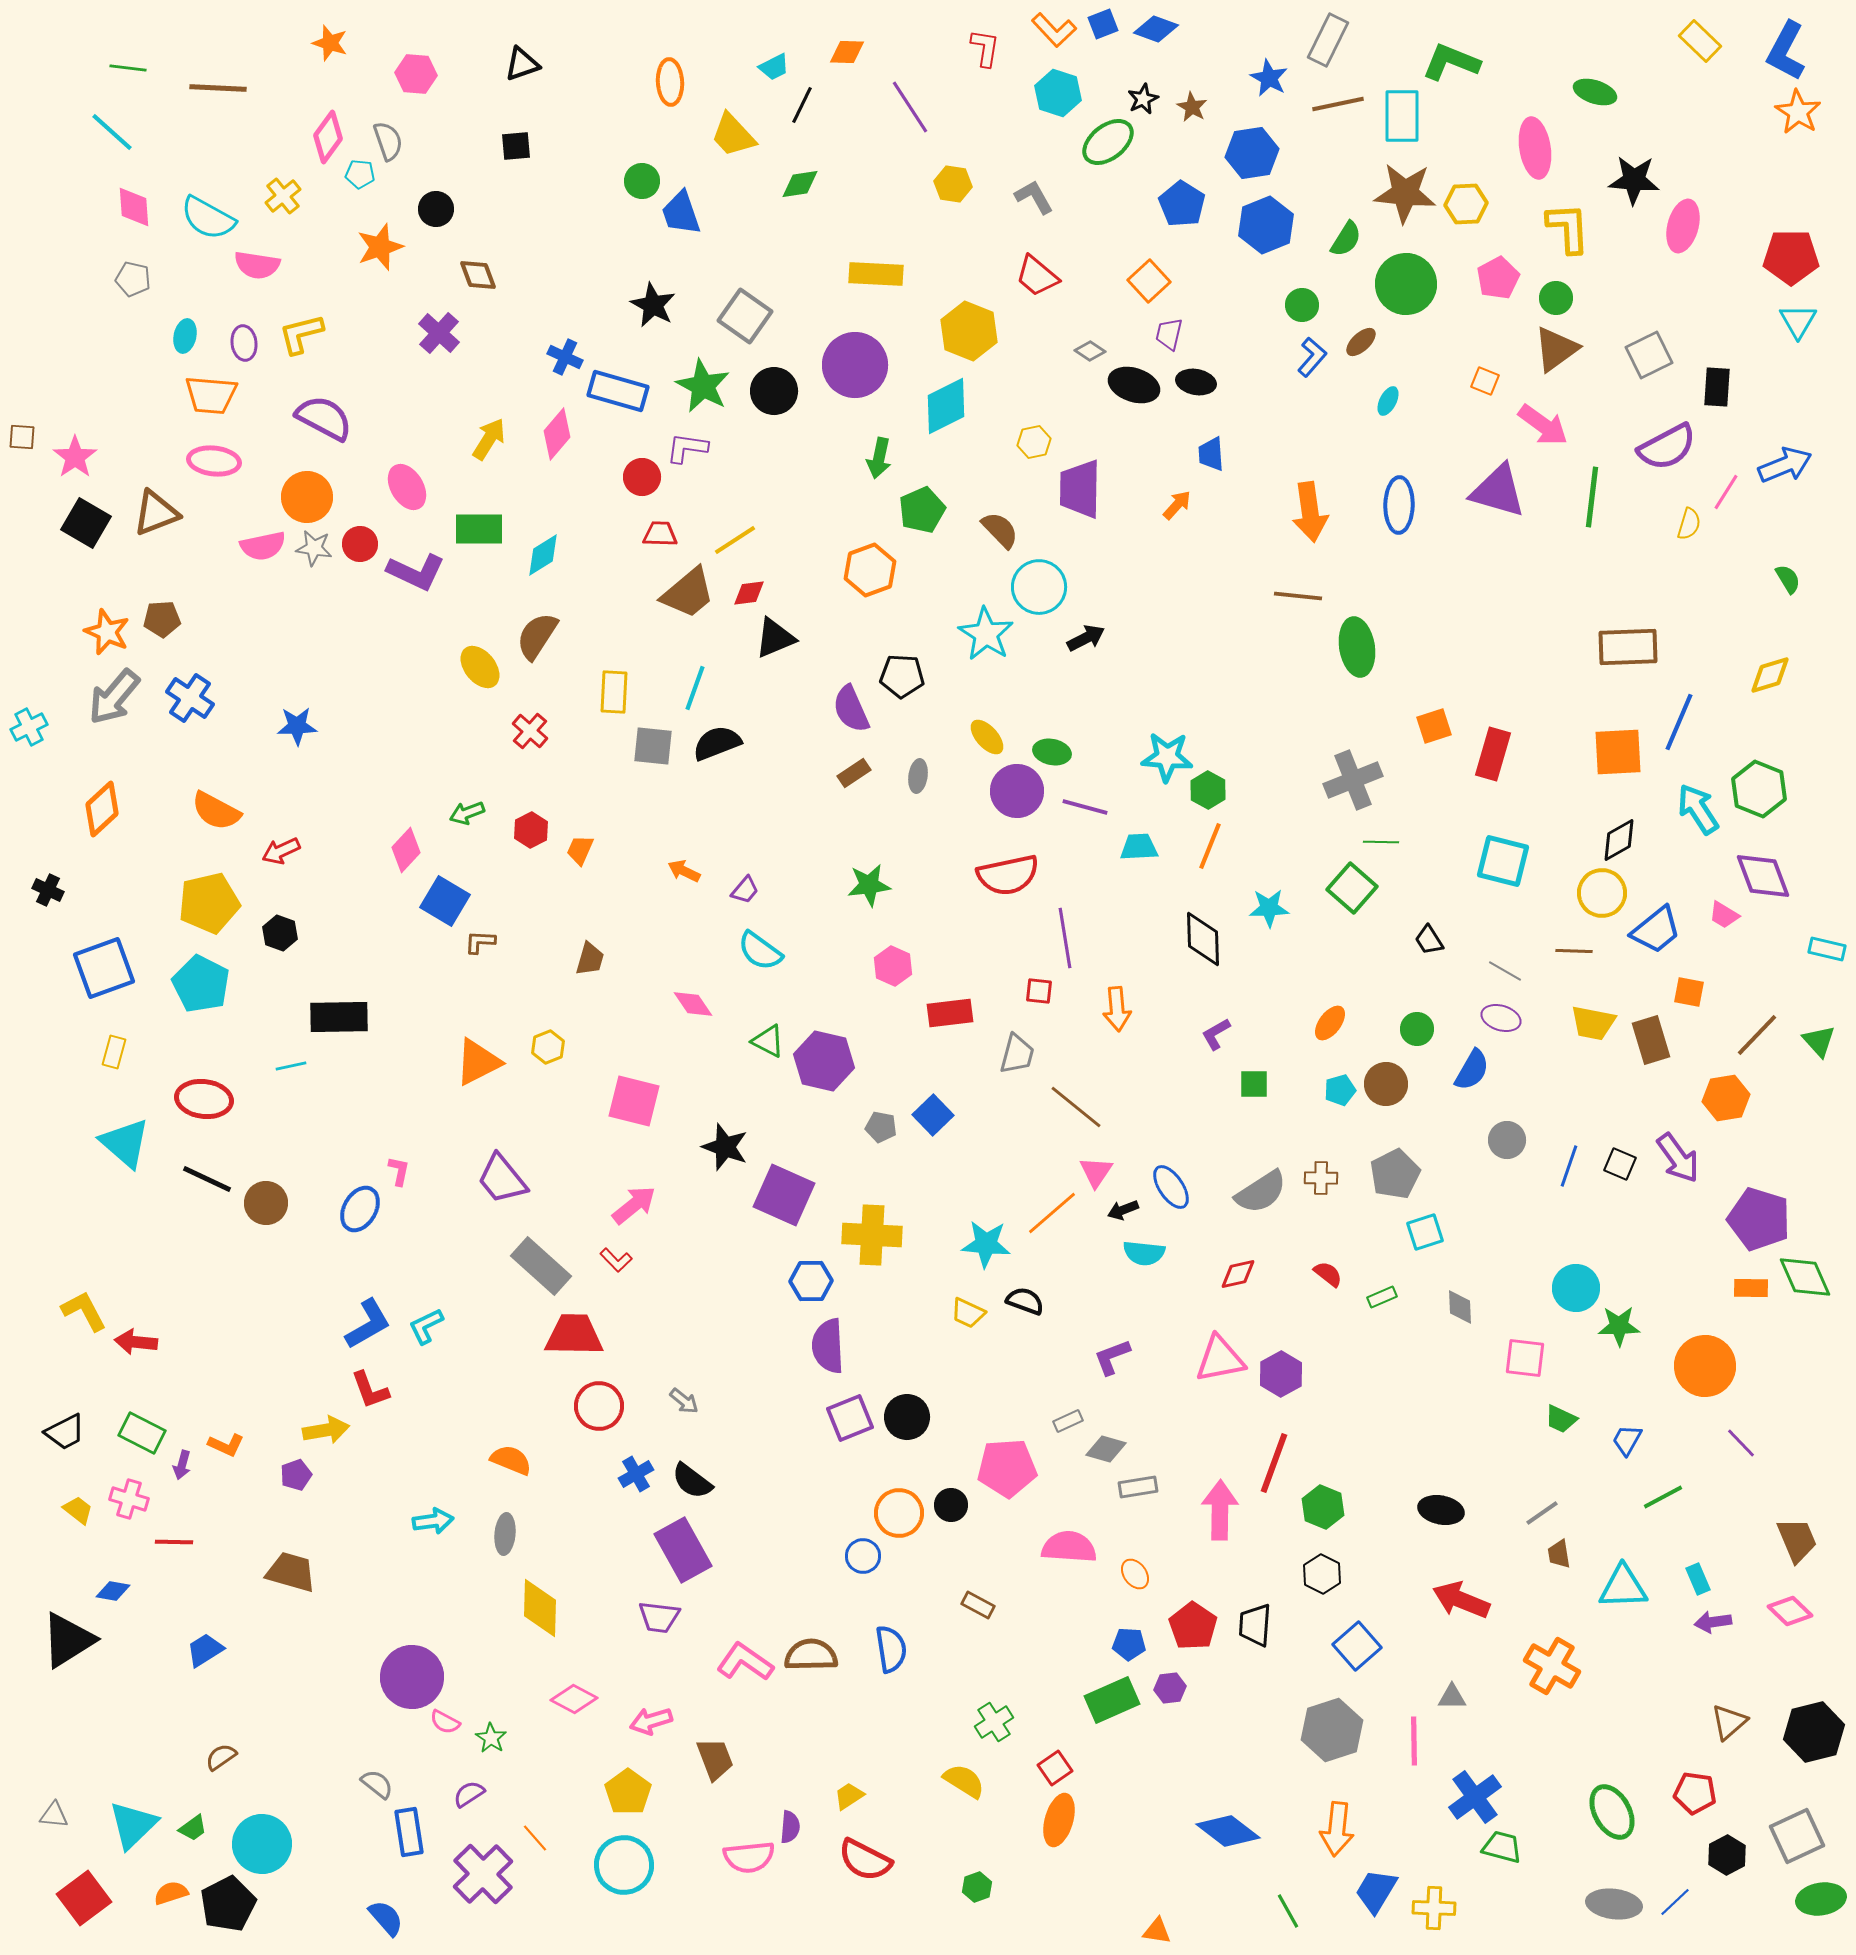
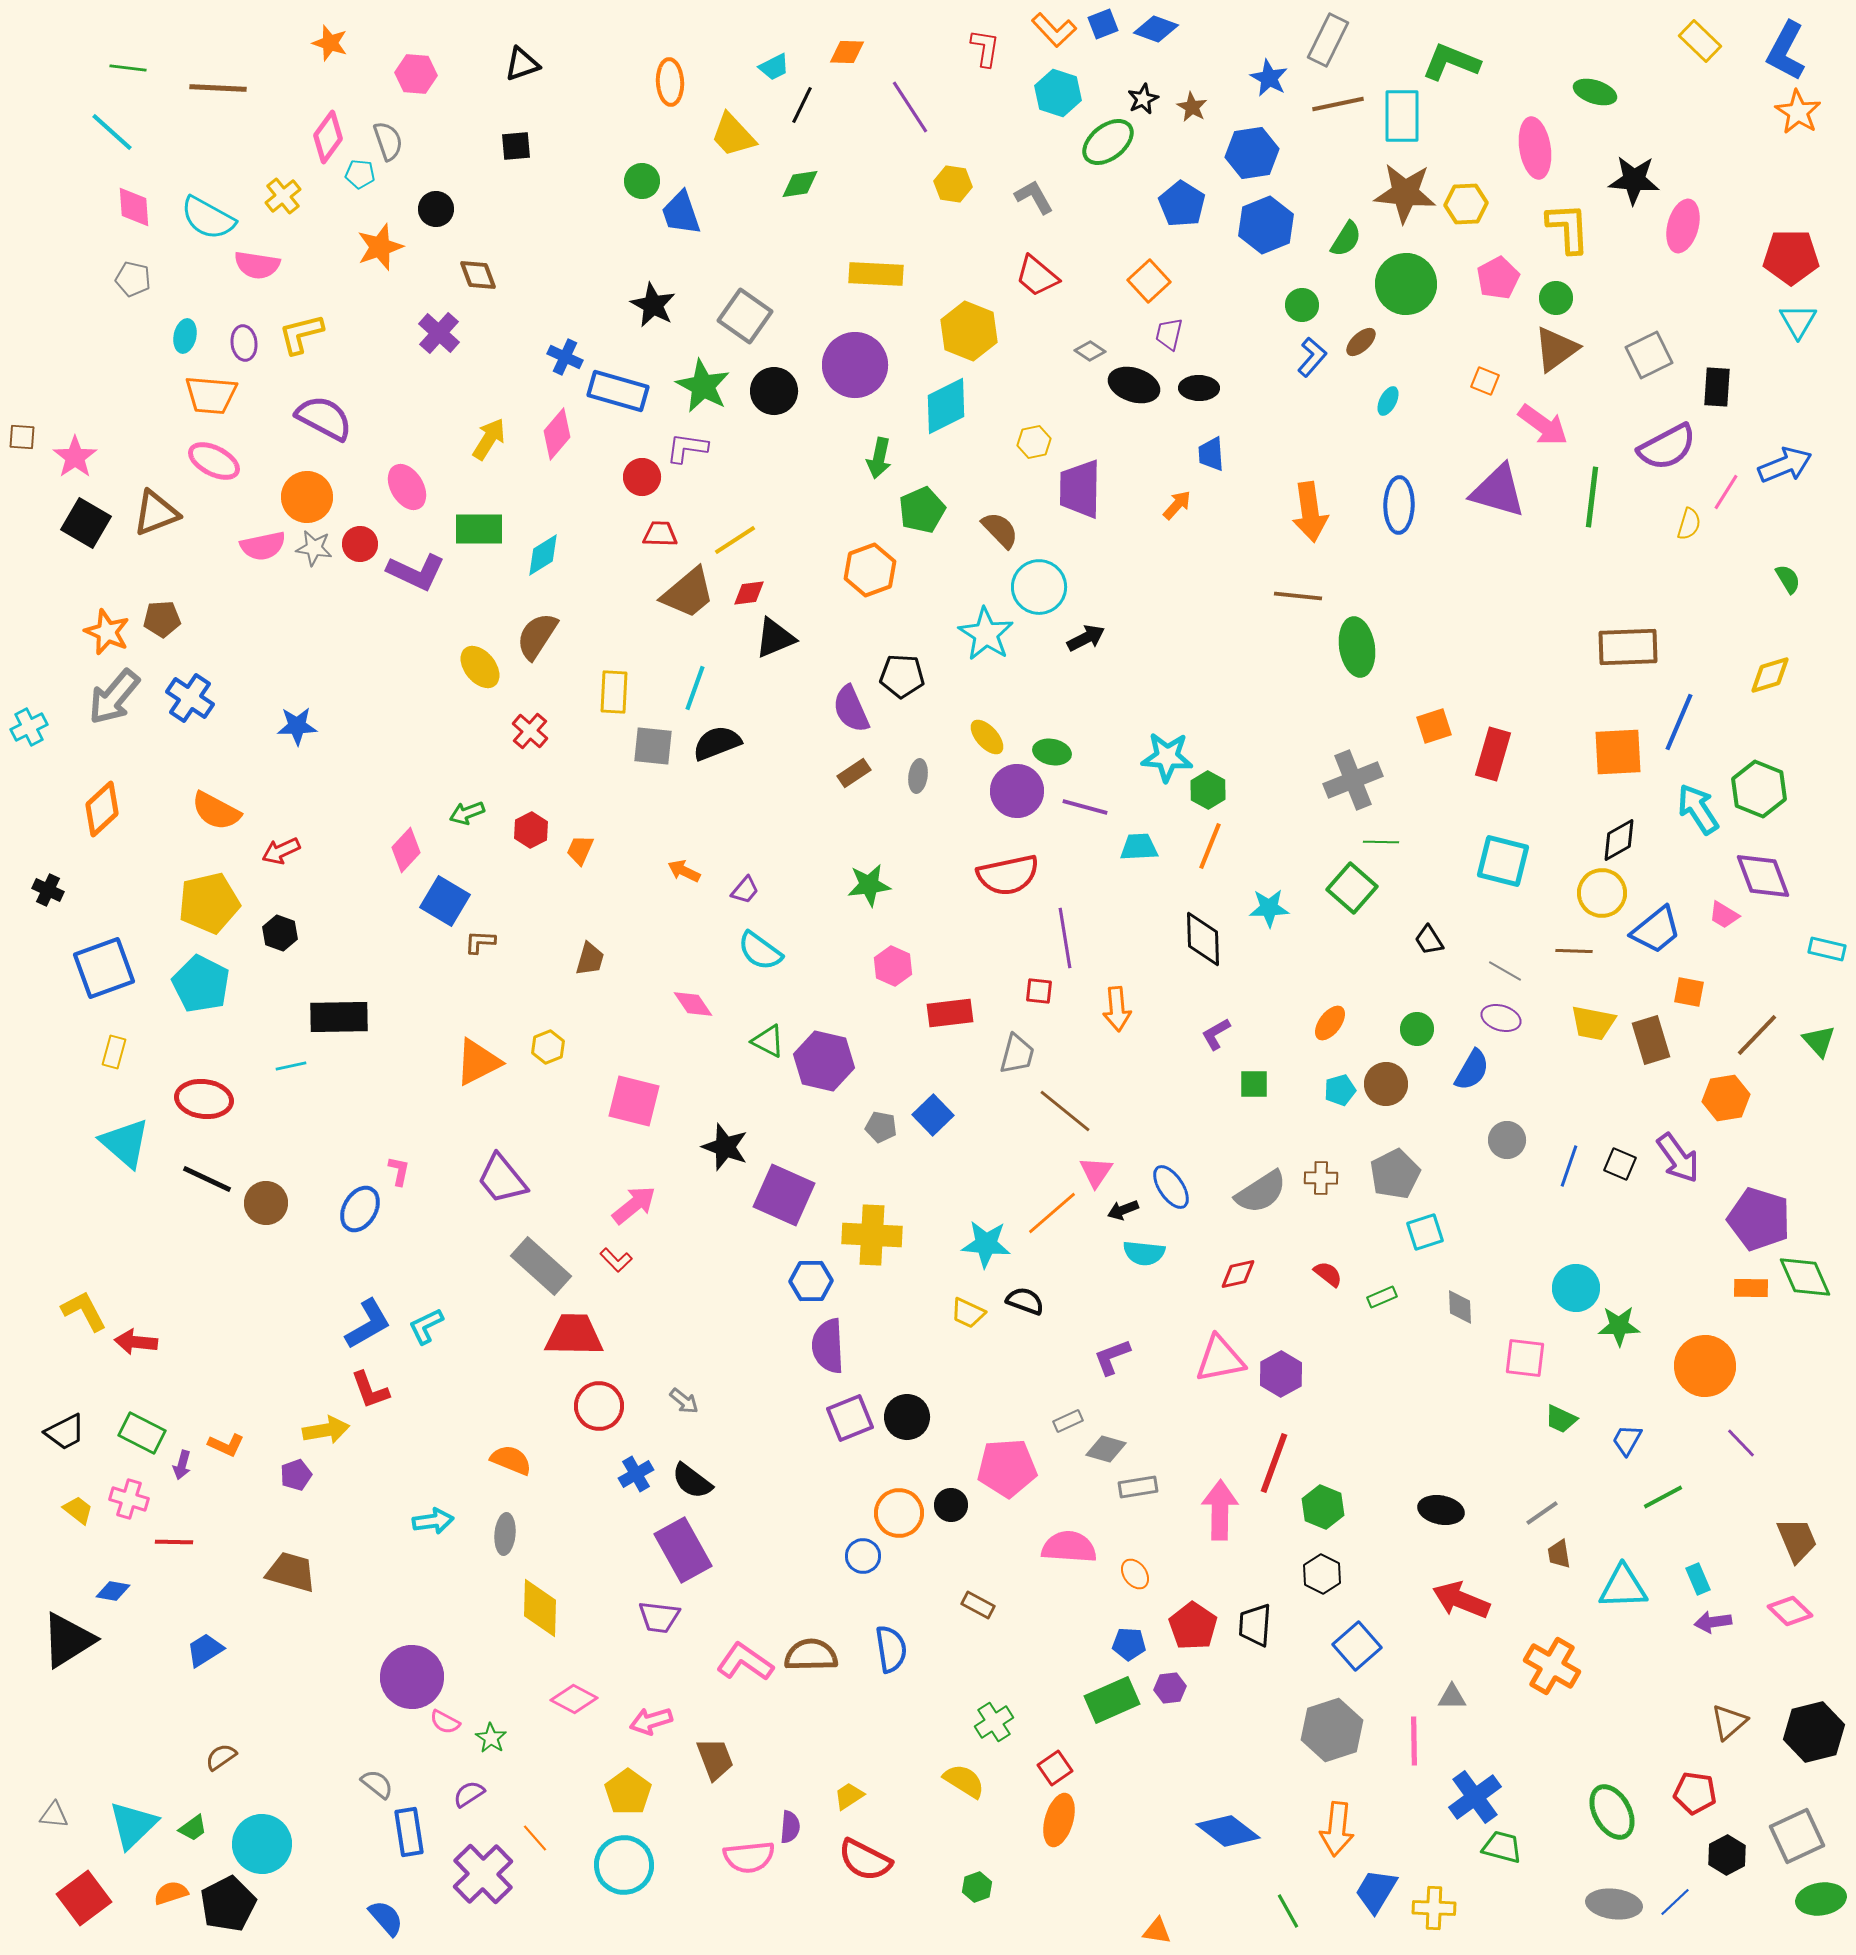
black ellipse at (1196, 382): moved 3 px right, 6 px down; rotated 9 degrees counterclockwise
pink ellipse at (214, 461): rotated 21 degrees clockwise
brown line at (1076, 1107): moved 11 px left, 4 px down
